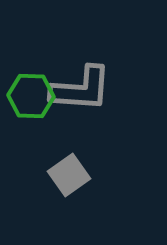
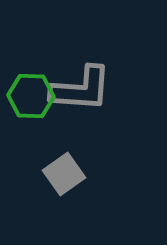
gray square: moved 5 px left, 1 px up
